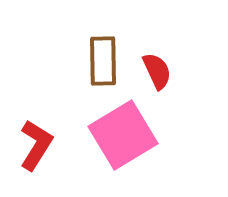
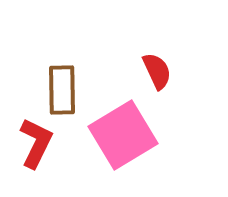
brown rectangle: moved 41 px left, 29 px down
red L-shape: moved 2 px up; rotated 6 degrees counterclockwise
